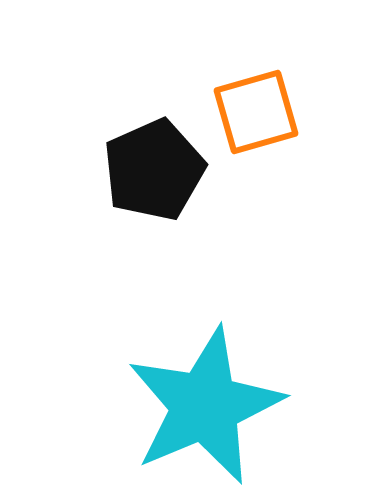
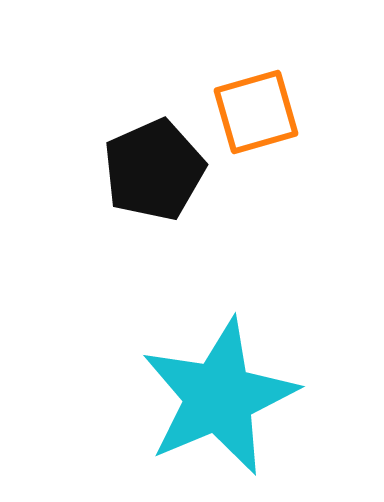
cyan star: moved 14 px right, 9 px up
